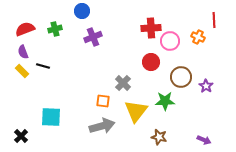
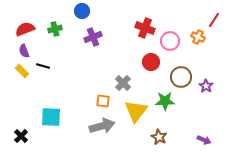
red line: rotated 35 degrees clockwise
red cross: moved 6 px left; rotated 24 degrees clockwise
purple semicircle: moved 1 px right, 1 px up
brown star: rotated 14 degrees clockwise
